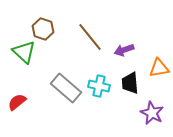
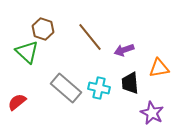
green triangle: moved 3 px right
cyan cross: moved 2 px down
